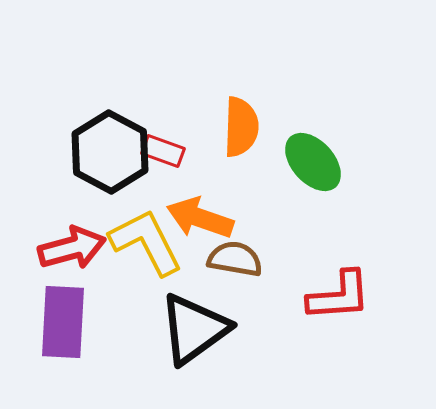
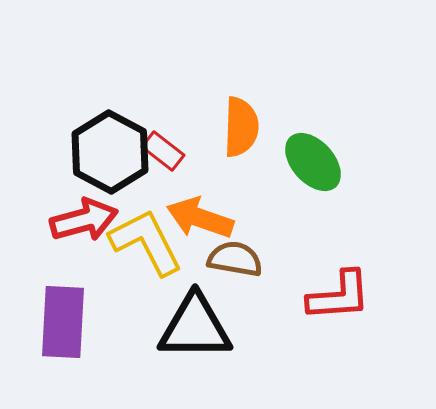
red rectangle: rotated 18 degrees clockwise
red arrow: moved 12 px right, 28 px up
black triangle: moved 1 px right, 2 px up; rotated 36 degrees clockwise
